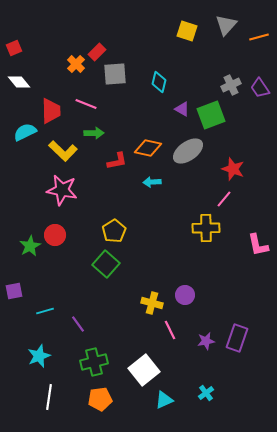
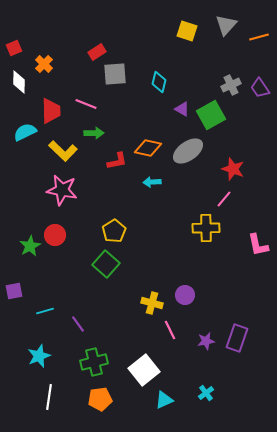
red rectangle at (97, 52): rotated 12 degrees clockwise
orange cross at (76, 64): moved 32 px left
white diamond at (19, 82): rotated 40 degrees clockwise
green square at (211, 115): rotated 8 degrees counterclockwise
